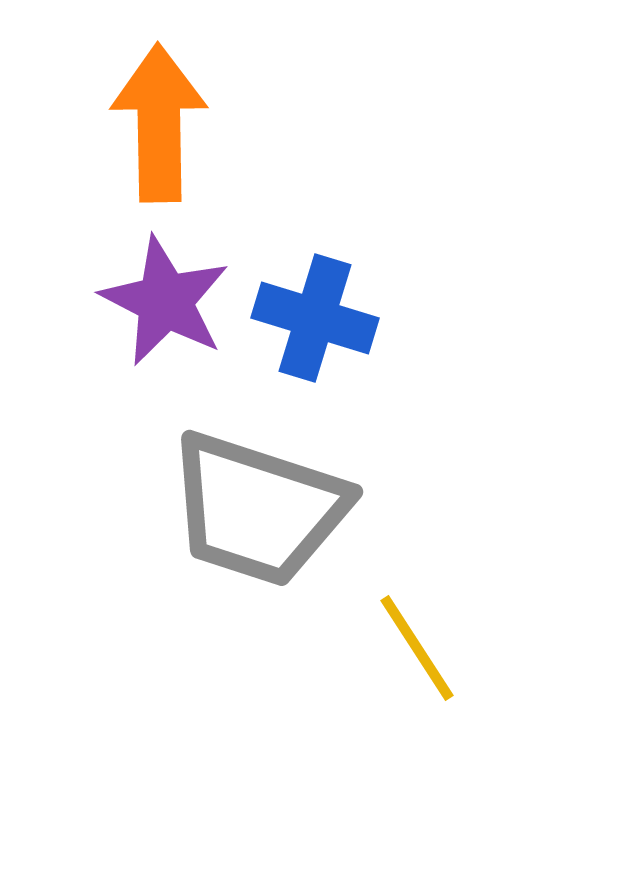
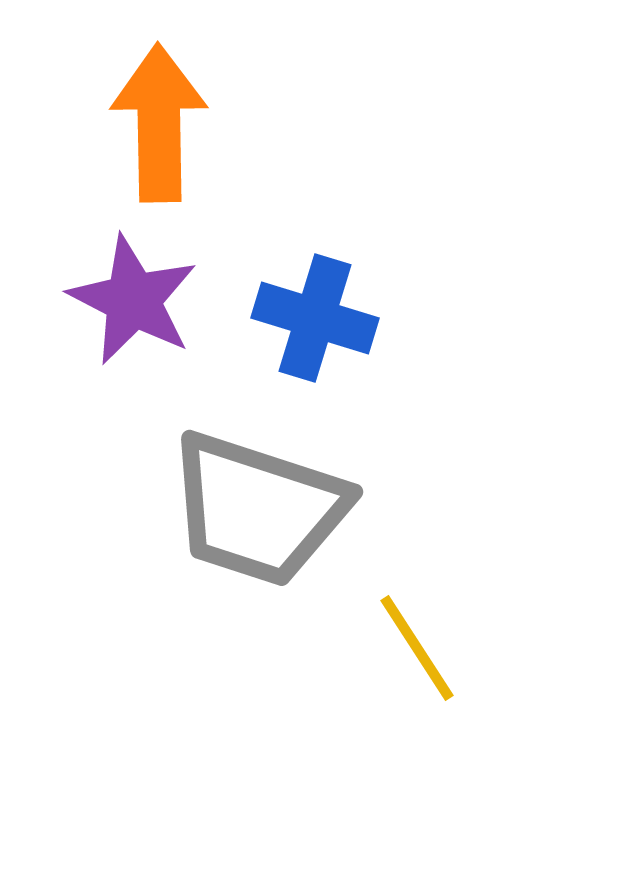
purple star: moved 32 px left, 1 px up
